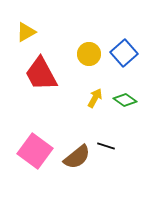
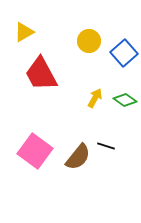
yellow triangle: moved 2 px left
yellow circle: moved 13 px up
brown semicircle: moved 1 px right; rotated 12 degrees counterclockwise
